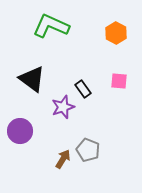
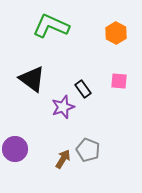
purple circle: moved 5 px left, 18 px down
